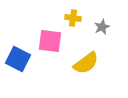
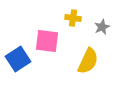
pink square: moved 3 px left
blue square: rotated 30 degrees clockwise
yellow semicircle: moved 2 px right, 2 px up; rotated 28 degrees counterclockwise
